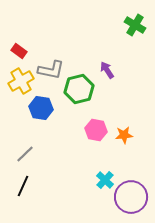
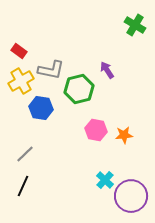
purple circle: moved 1 px up
